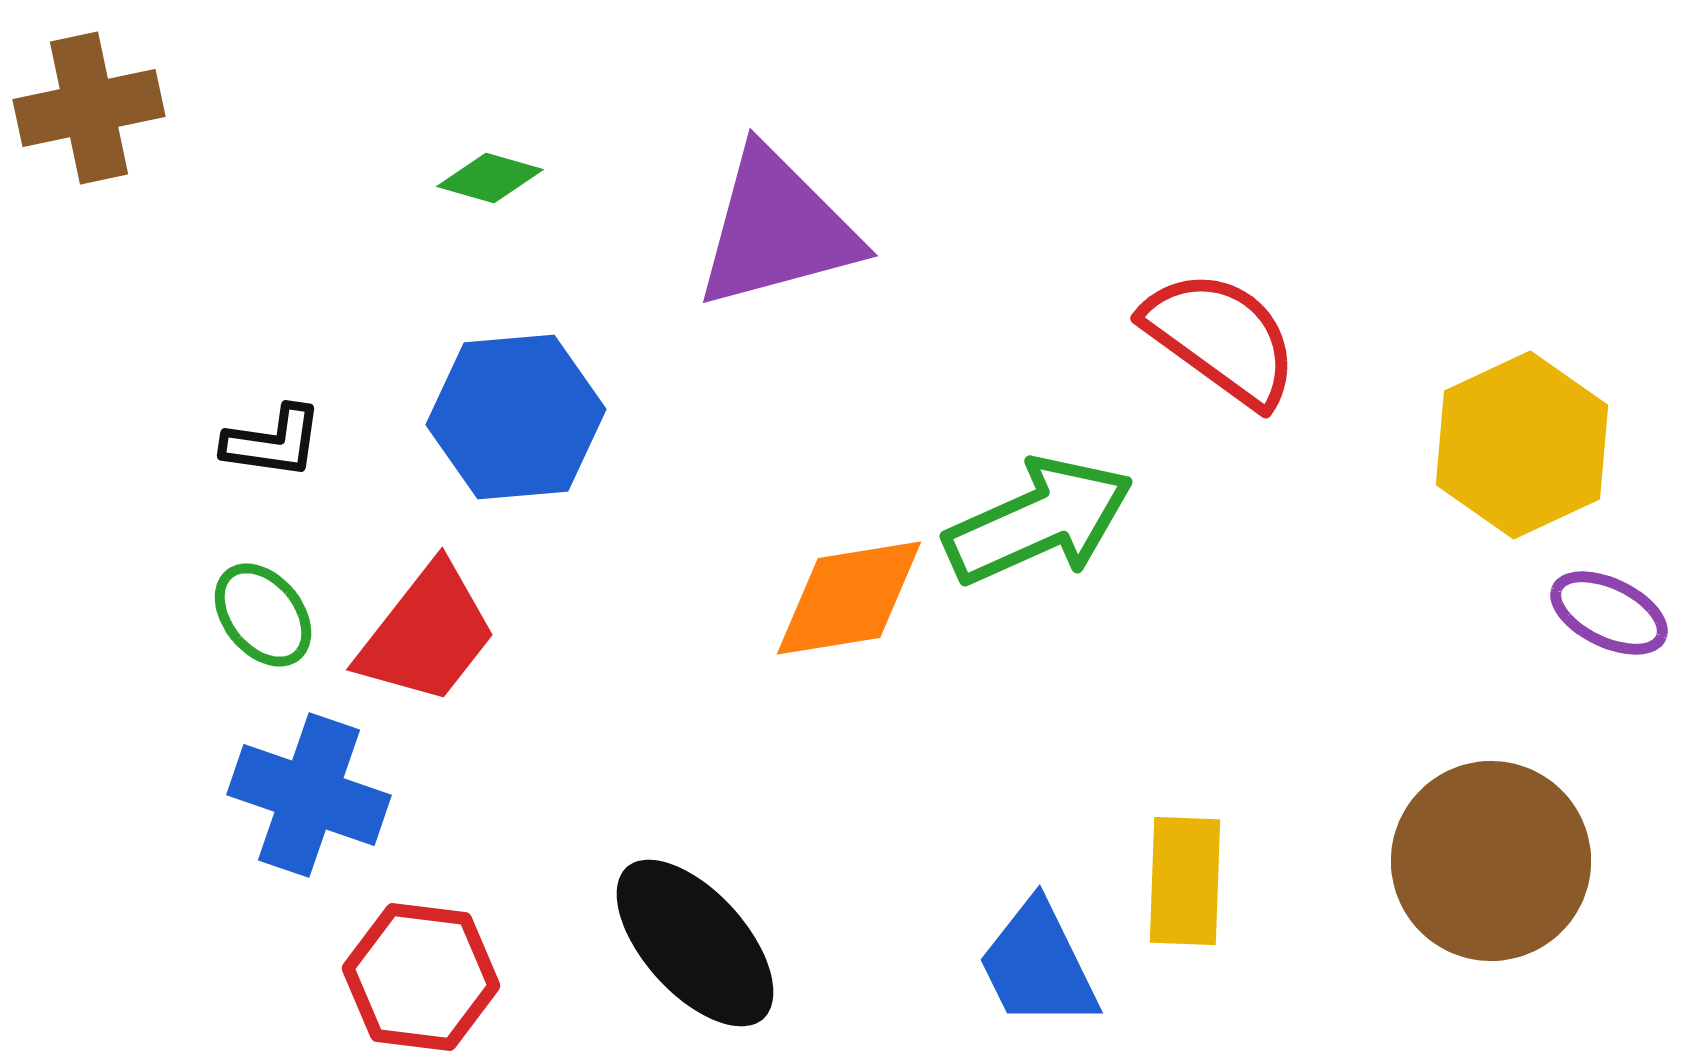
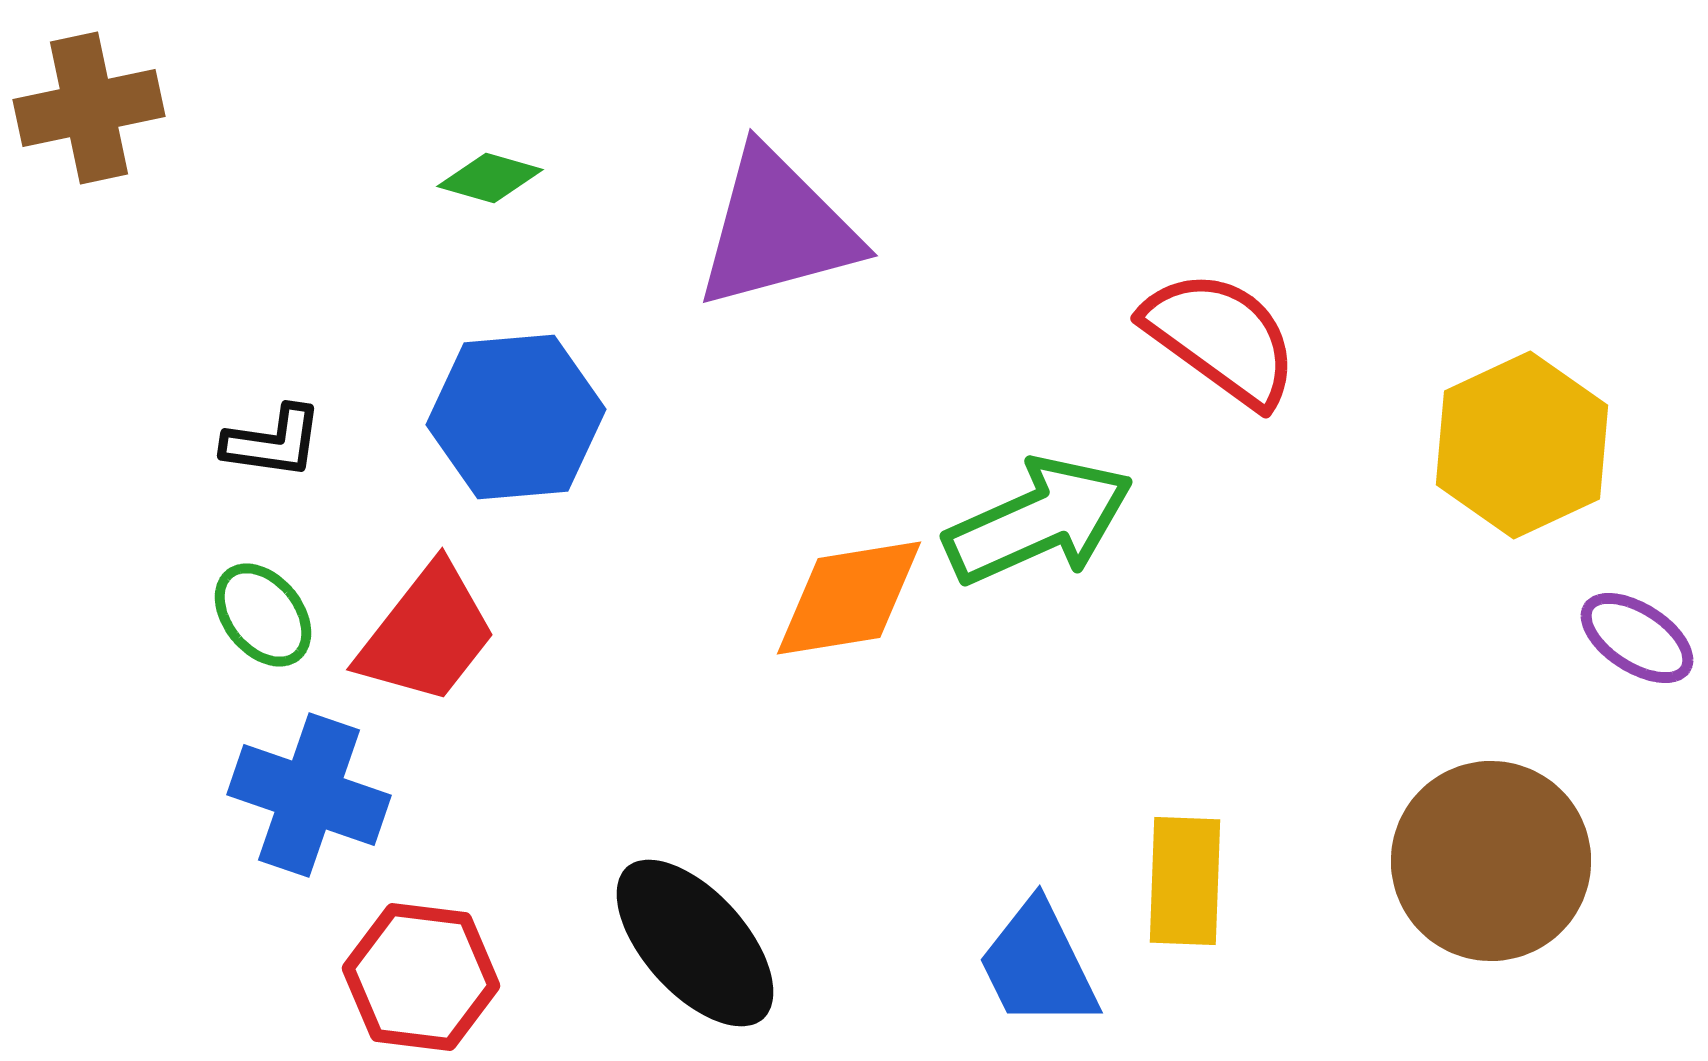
purple ellipse: moved 28 px right, 25 px down; rotated 7 degrees clockwise
